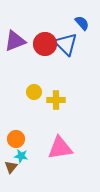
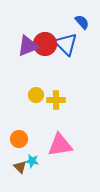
blue semicircle: moved 1 px up
purple triangle: moved 13 px right, 5 px down
yellow circle: moved 2 px right, 3 px down
orange circle: moved 3 px right
pink triangle: moved 3 px up
cyan star: moved 11 px right, 5 px down
brown triangle: moved 9 px right; rotated 24 degrees counterclockwise
